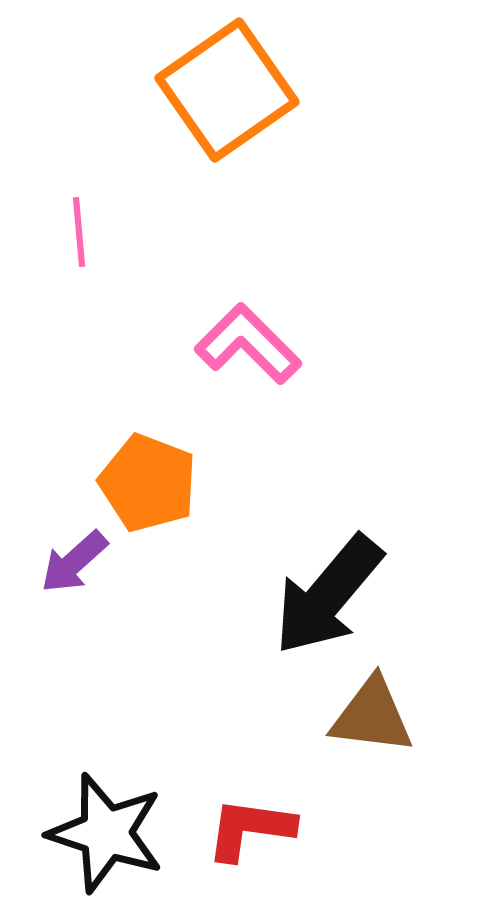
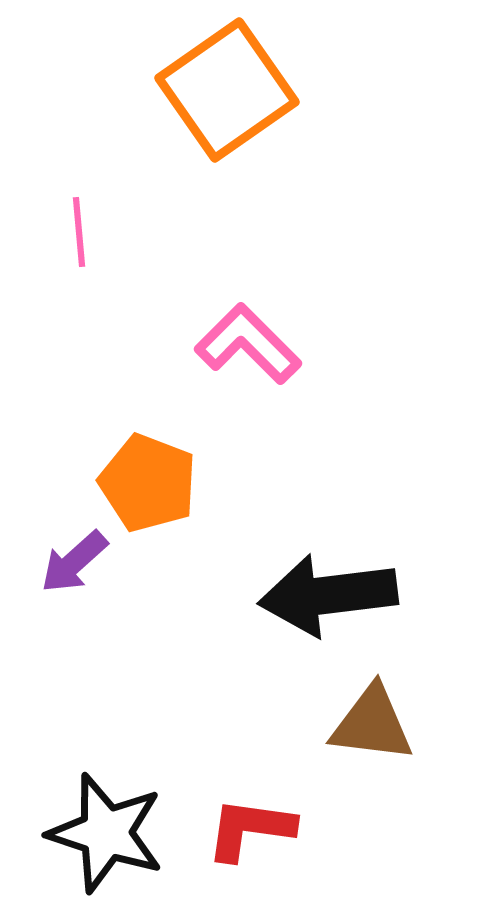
black arrow: rotated 43 degrees clockwise
brown triangle: moved 8 px down
